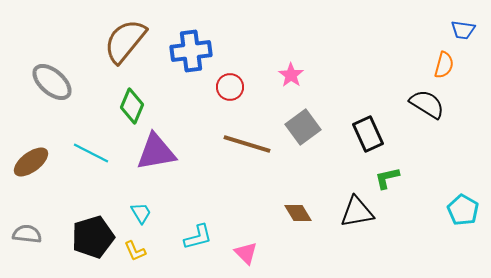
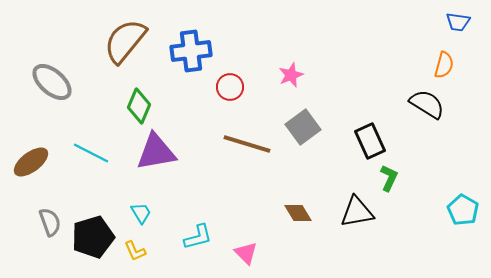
blue trapezoid: moved 5 px left, 8 px up
pink star: rotated 15 degrees clockwise
green diamond: moved 7 px right
black rectangle: moved 2 px right, 7 px down
green L-shape: moved 2 px right; rotated 128 degrees clockwise
gray semicircle: moved 23 px right, 12 px up; rotated 64 degrees clockwise
